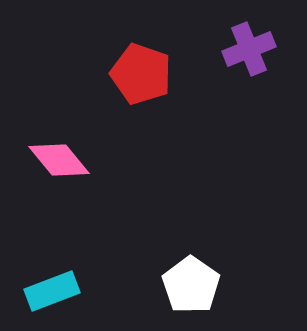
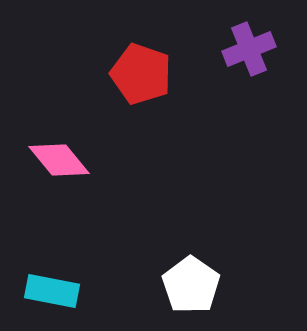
cyan rectangle: rotated 32 degrees clockwise
